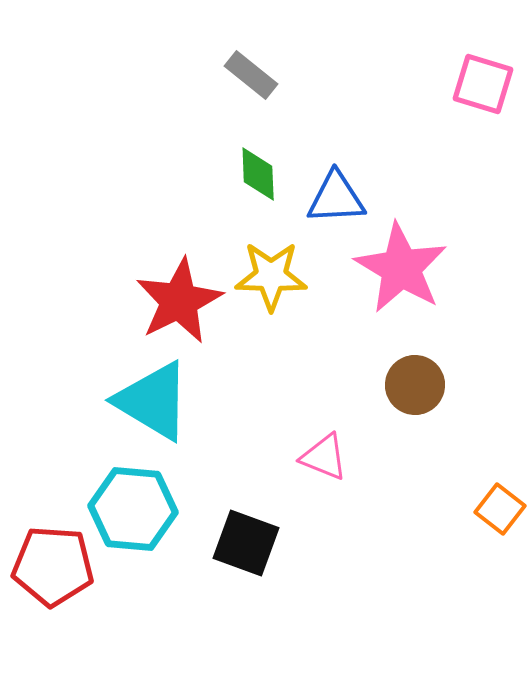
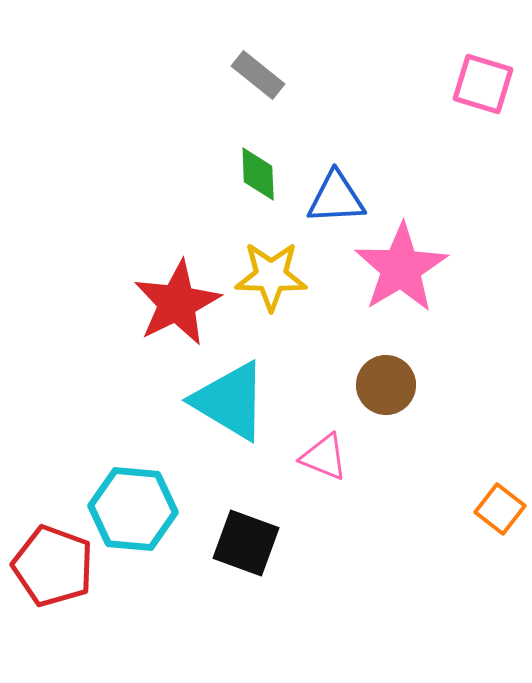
gray rectangle: moved 7 px right
pink star: rotated 10 degrees clockwise
red star: moved 2 px left, 2 px down
brown circle: moved 29 px left
cyan triangle: moved 77 px right
red pentagon: rotated 16 degrees clockwise
